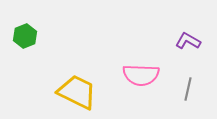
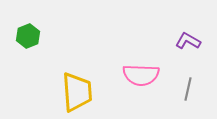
green hexagon: moved 3 px right
yellow trapezoid: rotated 60 degrees clockwise
